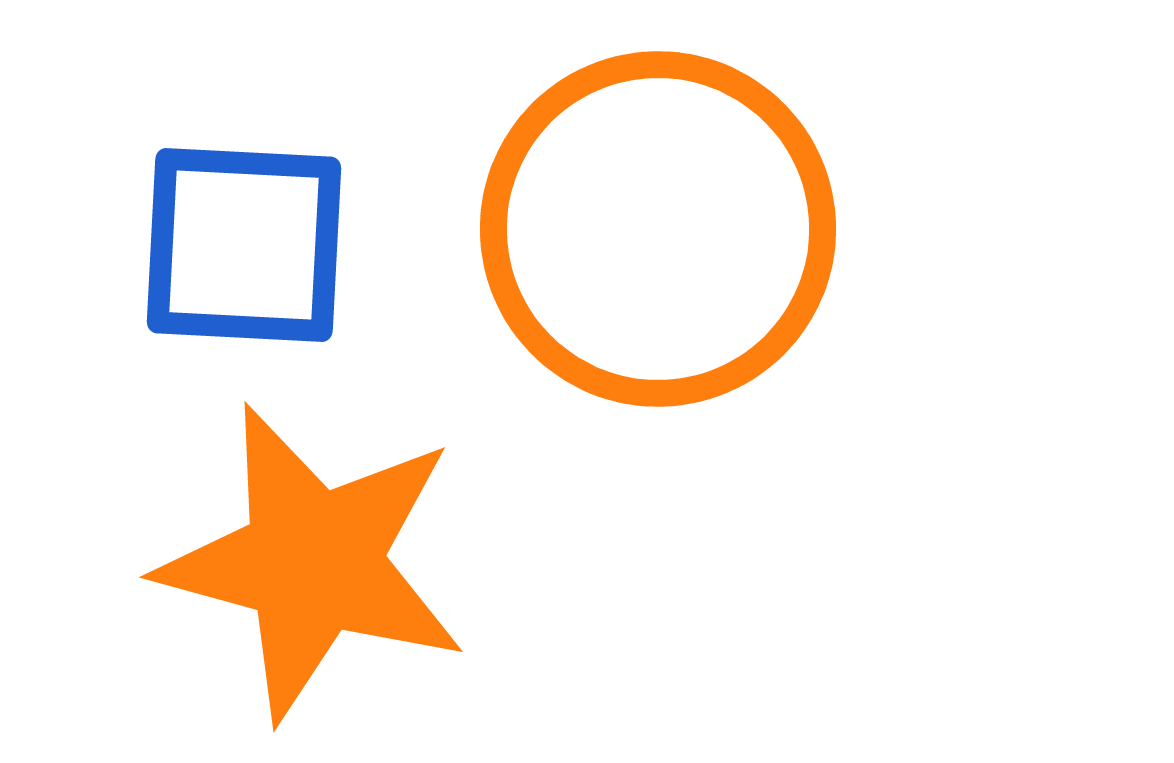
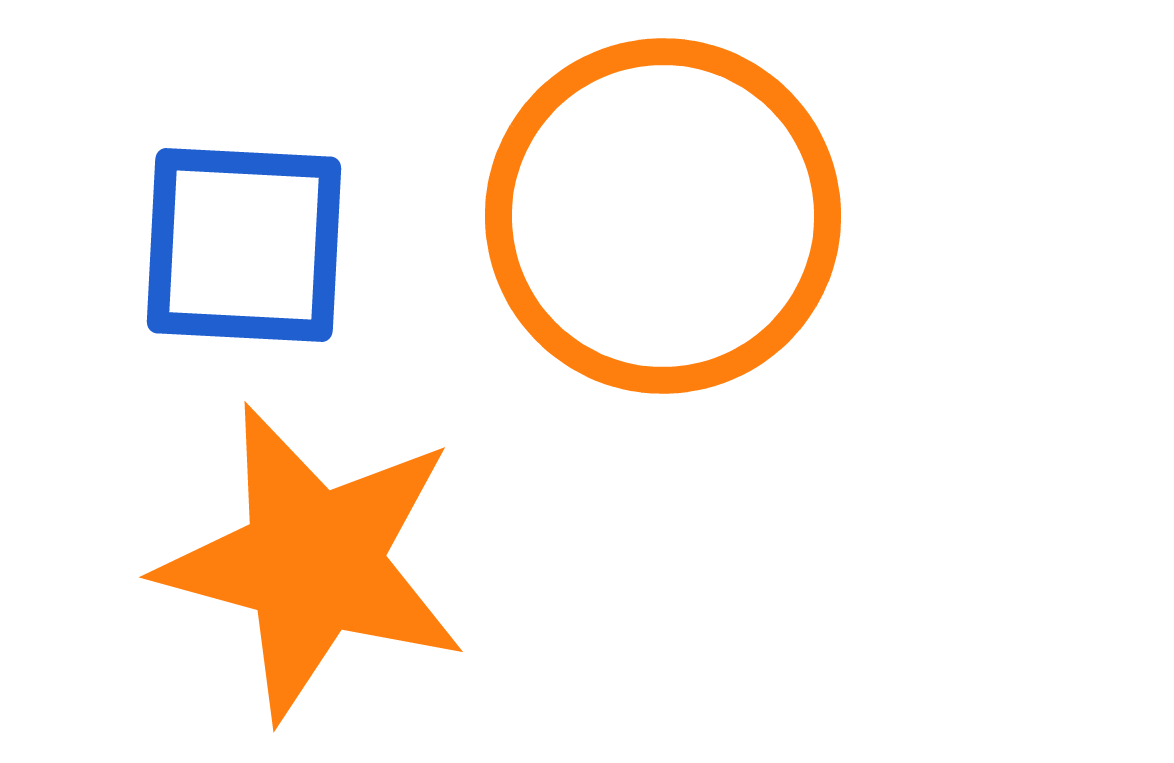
orange circle: moved 5 px right, 13 px up
